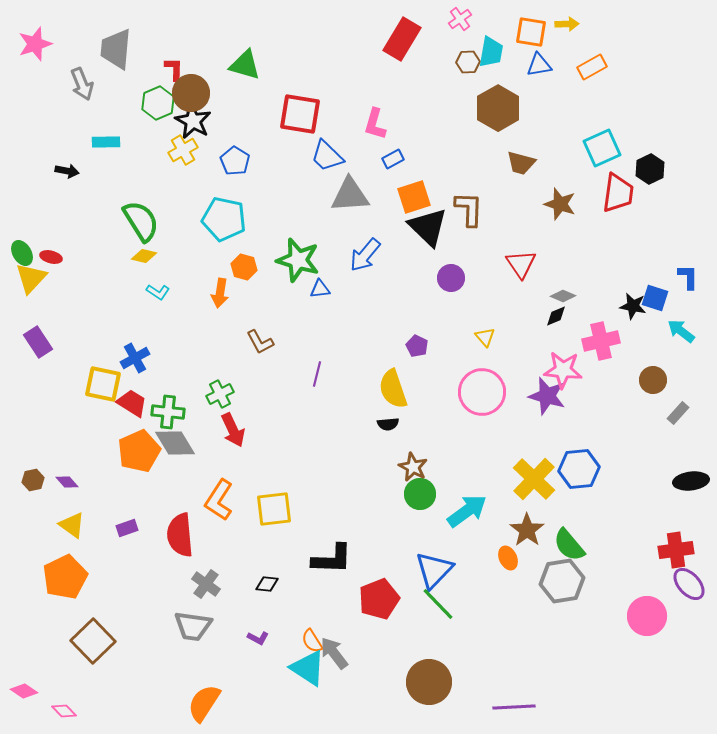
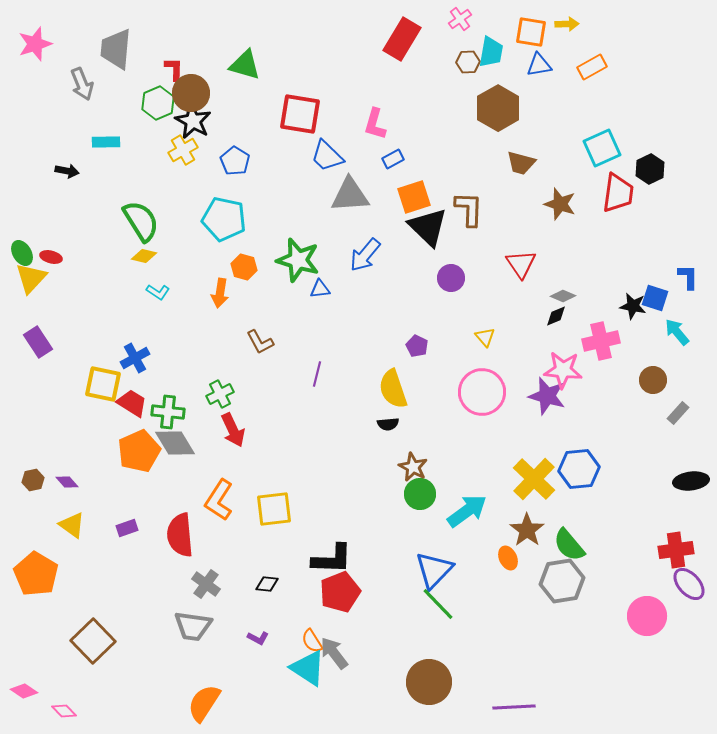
cyan arrow at (681, 331): moved 4 px left, 1 px down; rotated 12 degrees clockwise
orange pentagon at (65, 577): moved 29 px left, 3 px up; rotated 15 degrees counterclockwise
red pentagon at (379, 599): moved 39 px left, 7 px up
